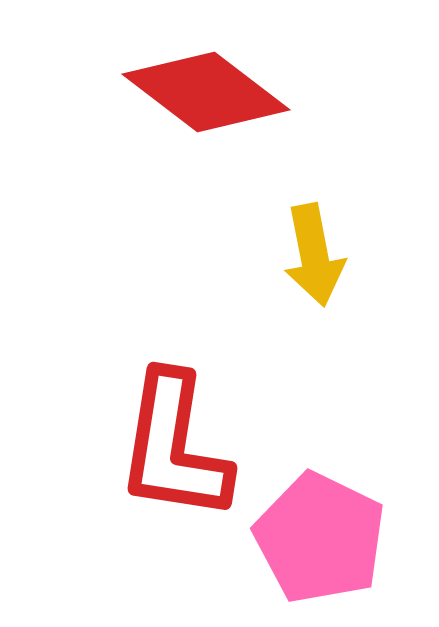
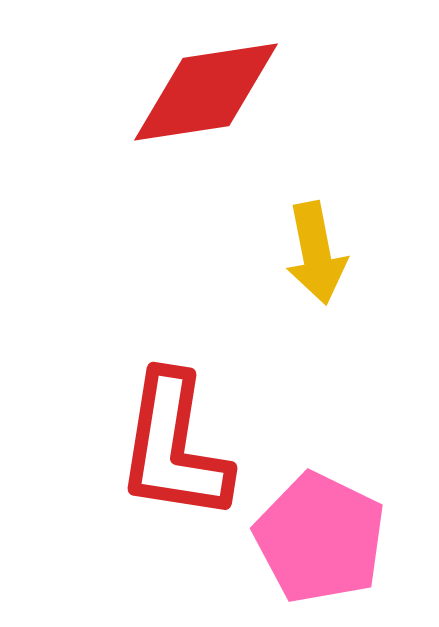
red diamond: rotated 46 degrees counterclockwise
yellow arrow: moved 2 px right, 2 px up
